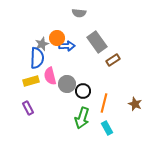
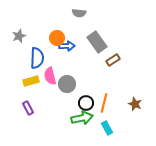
gray star: moved 23 px left, 8 px up
black circle: moved 3 px right, 12 px down
green arrow: rotated 120 degrees counterclockwise
